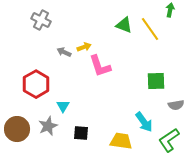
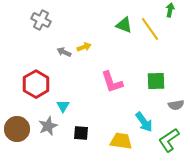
pink L-shape: moved 12 px right, 16 px down
